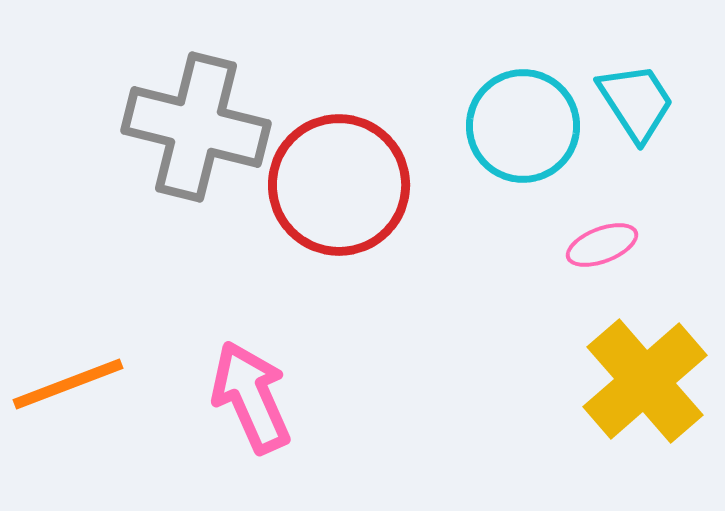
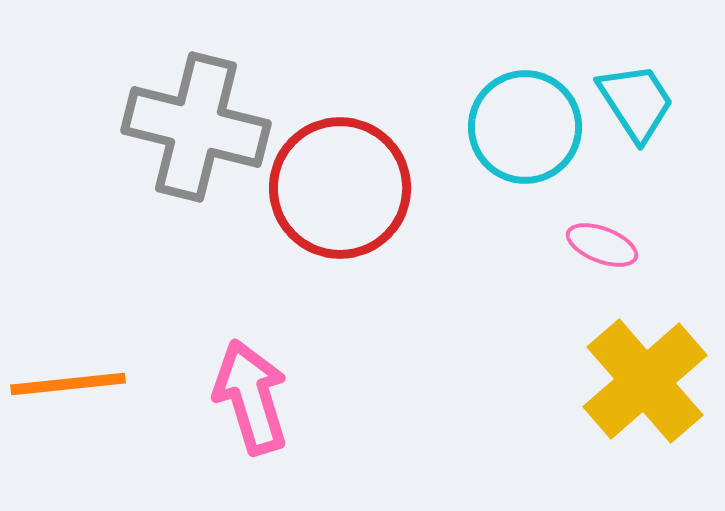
cyan circle: moved 2 px right, 1 px down
red circle: moved 1 px right, 3 px down
pink ellipse: rotated 42 degrees clockwise
orange line: rotated 15 degrees clockwise
pink arrow: rotated 7 degrees clockwise
